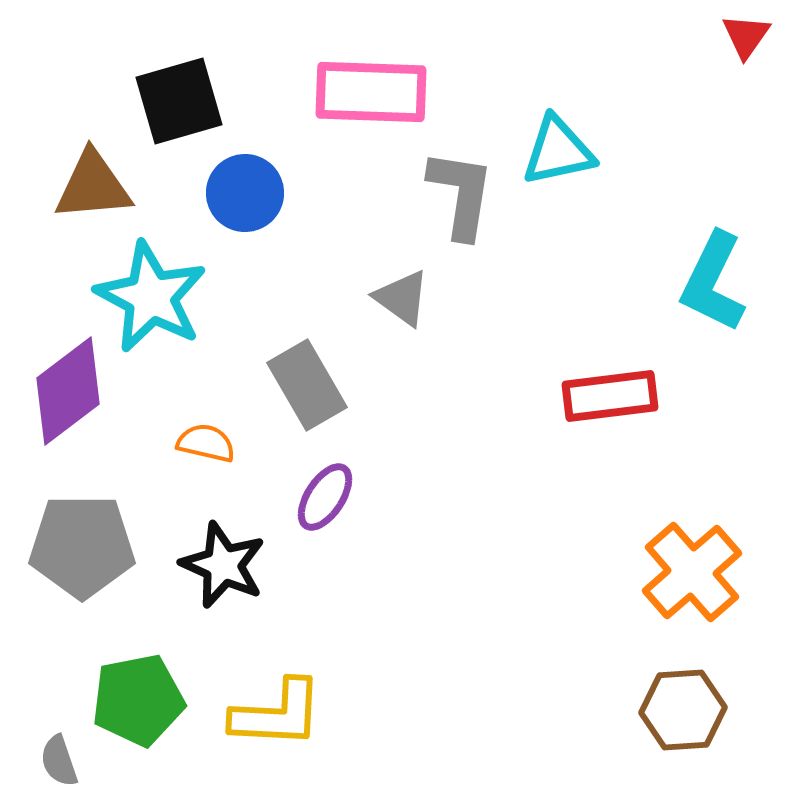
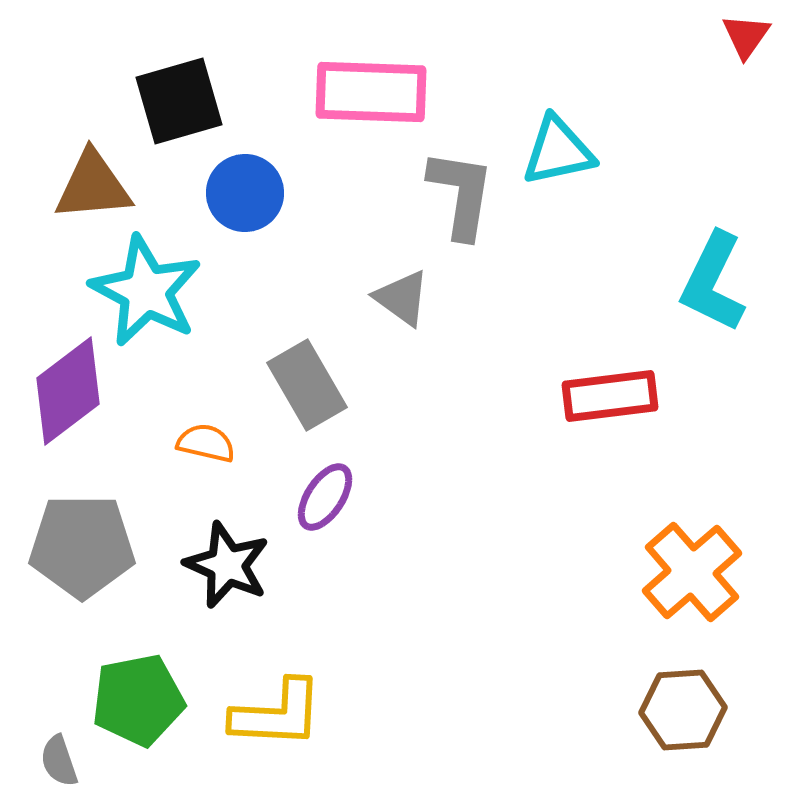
cyan star: moved 5 px left, 6 px up
black star: moved 4 px right
